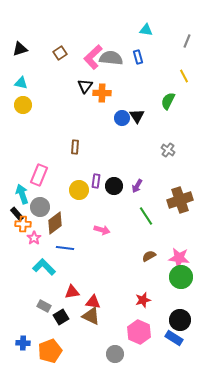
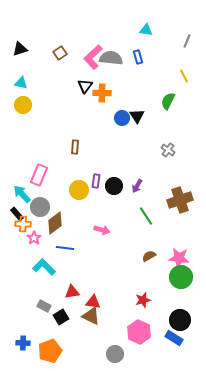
cyan arrow at (22, 194): rotated 24 degrees counterclockwise
